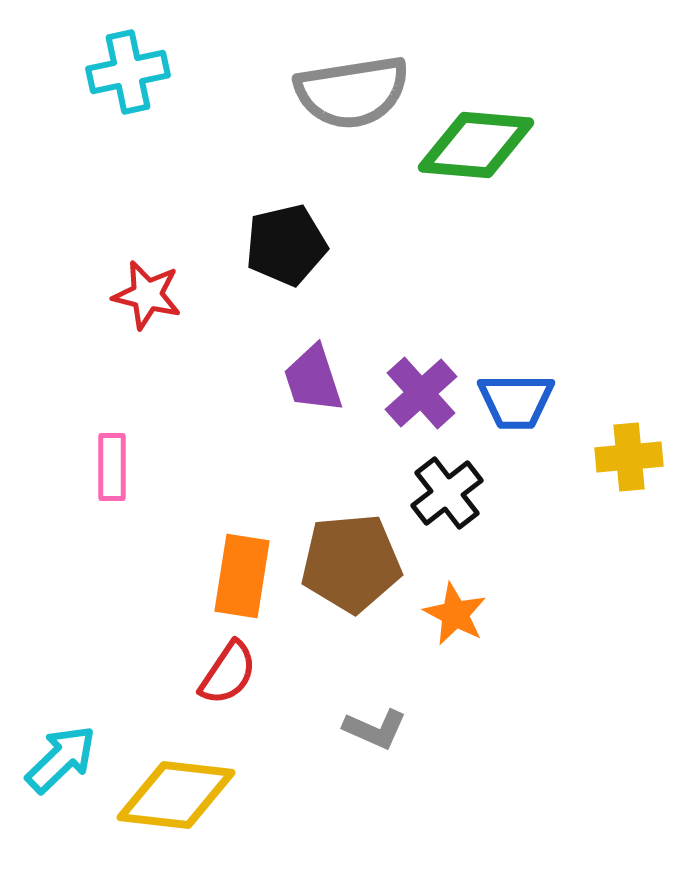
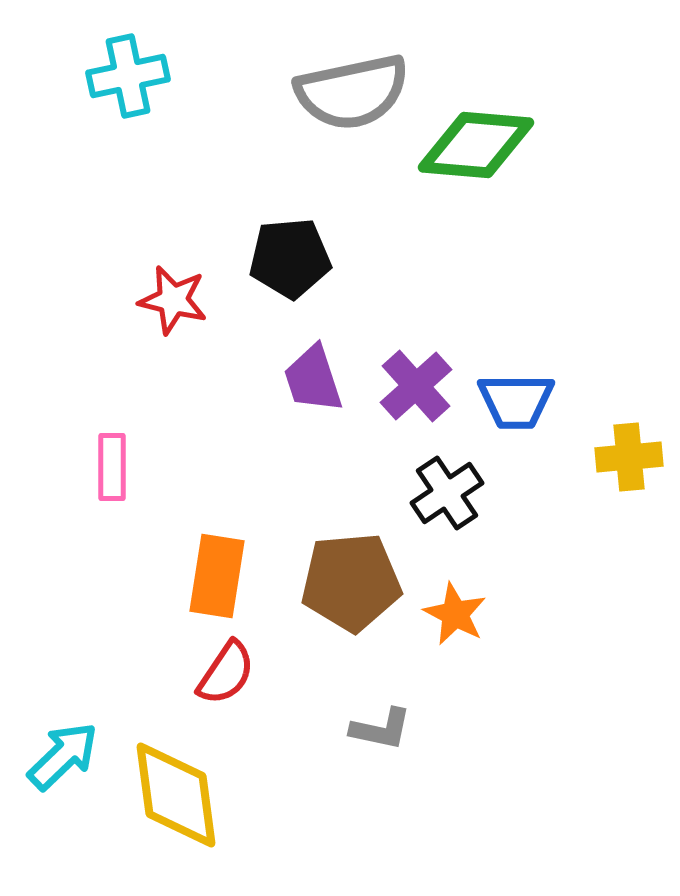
cyan cross: moved 4 px down
gray semicircle: rotated 3 degrees counterclockwise
black pentagon: moved 4 px right, 13 px down; rotated 8 degrees clockwise
red star: moved 26 px right, 5 px down
purple cross: moved 5 px left, 7 px up
black cross: rotated 4 degrees clockwise
brown pentagon: moved 19 px down
orange rectangle: moved 25 px left
red semicircle: moved 2 px left
gray L-shape: moved 6 px right; rotated 12 degrees counterclockwise
cyan arrow: moved 2 px right, 3 px up
yellow diamond: rotated 76 degrees clockwise
